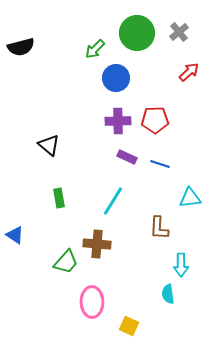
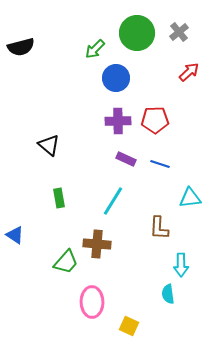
purple rectangle: moved 1 px left, 2 px down
